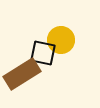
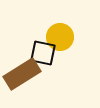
yellow circle: moved 1 px left, 3 px up
